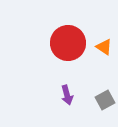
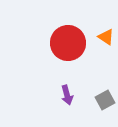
orange triangle: moved 2 px right, 10 px up
